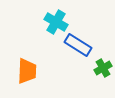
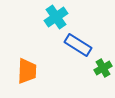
cyan cross: moved 5 px up; rotated 25 degrees clockwise
